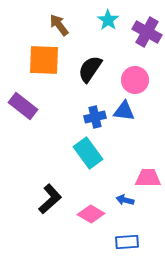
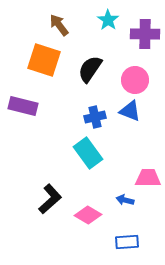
purple cross: moved 2 px left, 2 px down; rotated 28 degrees counterclockwise
orange square: rotated 16 degrees clockwise
purple rectangle: rotated 24 degrees counterclockwise
blue triangle: moved 6 px right; rotated 15 degrees clockwise
pink diamond: moved 3 px left, 1 px down
